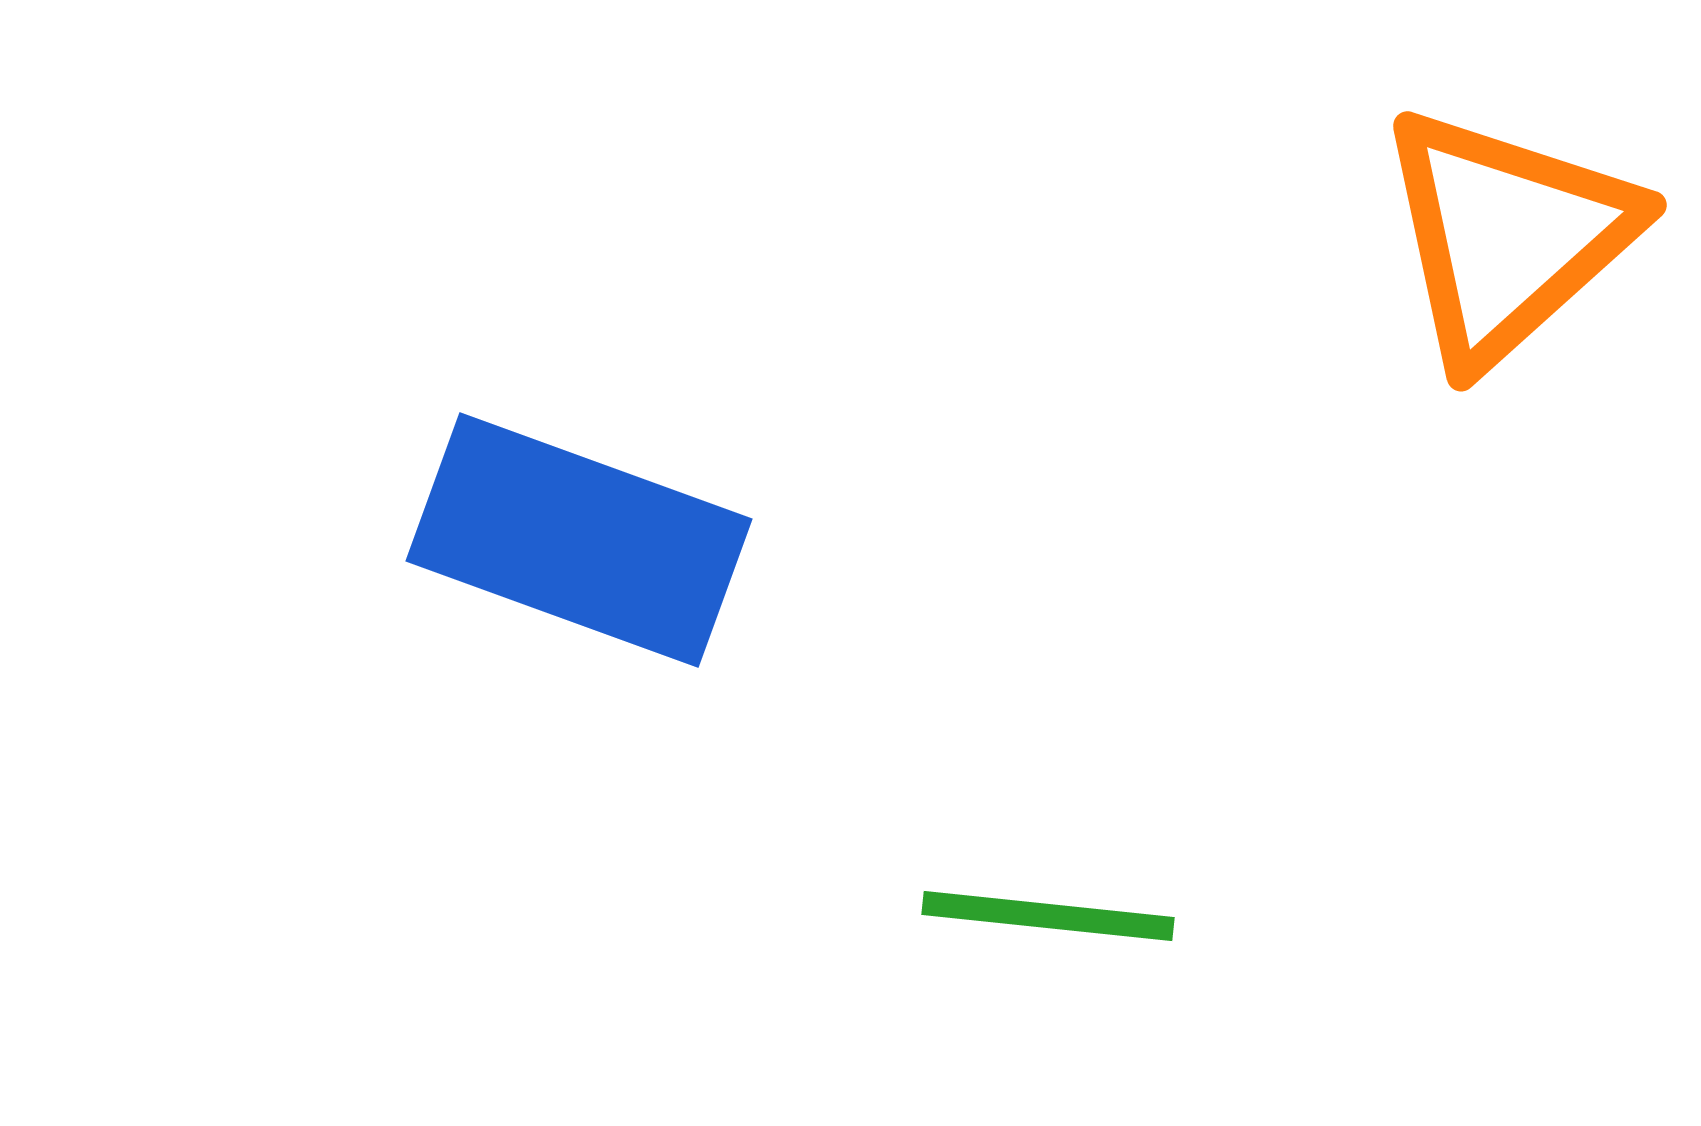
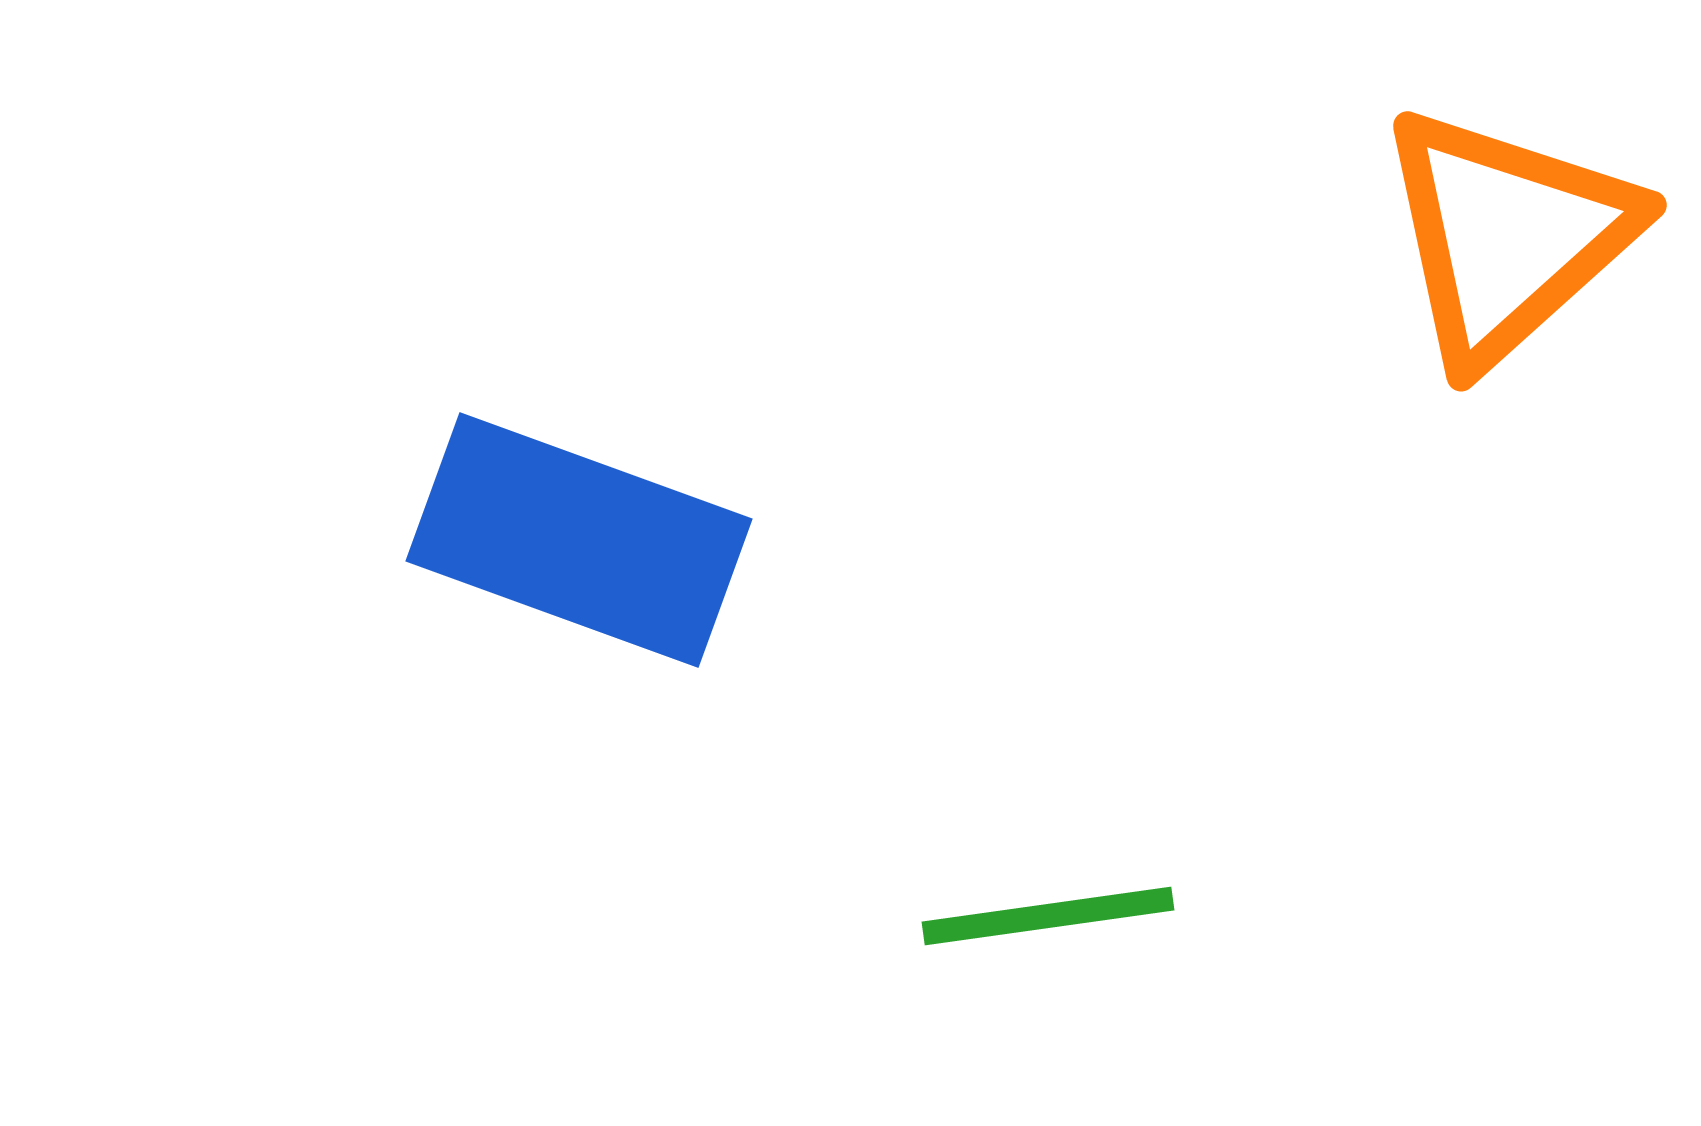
green line: rotated 14 degrees counterclockwise
